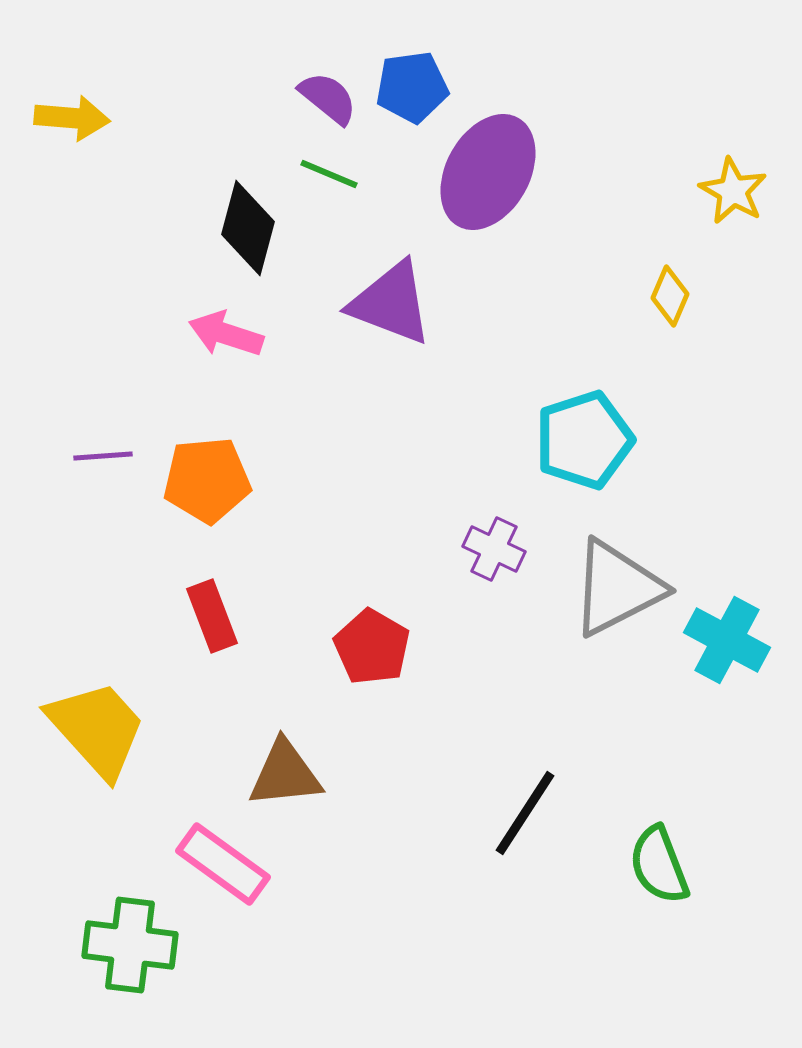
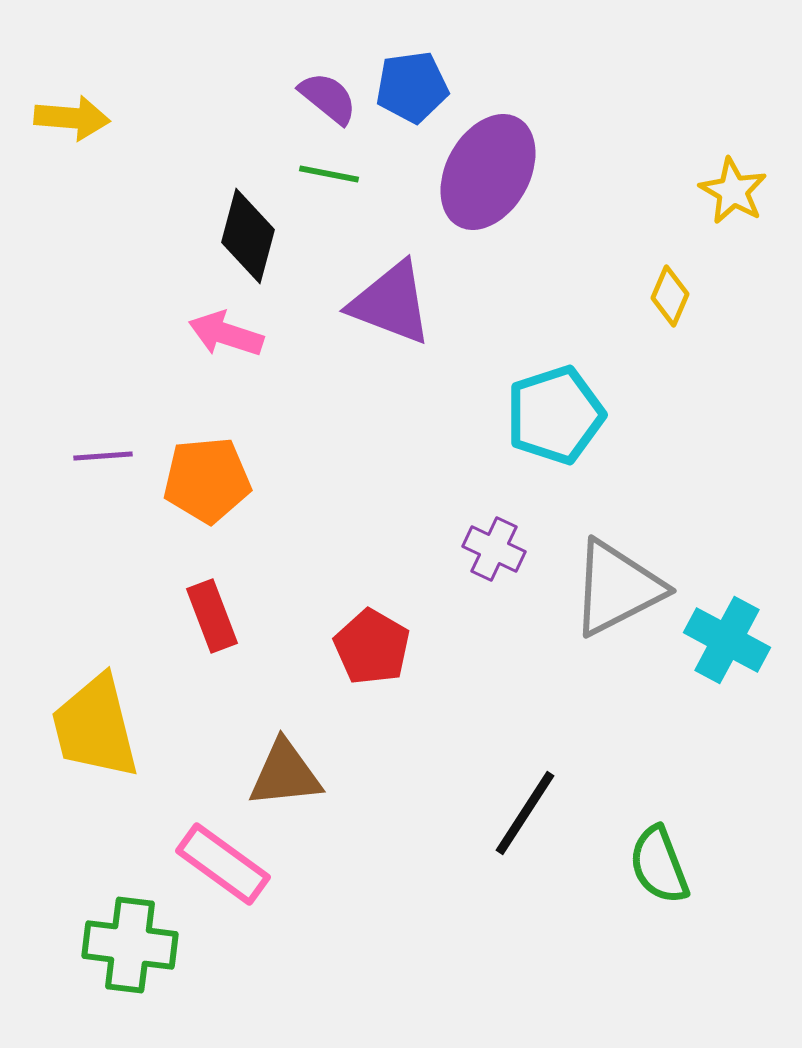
green line: rotated 12 degrees counterclockwise
black diamond: moved 8 px down
cyan pentagon: moved 29 px left, 25 px up
yellow trapezoid: moved 2 px left, 2 px up; rotated 152 degrees counterclockwise
